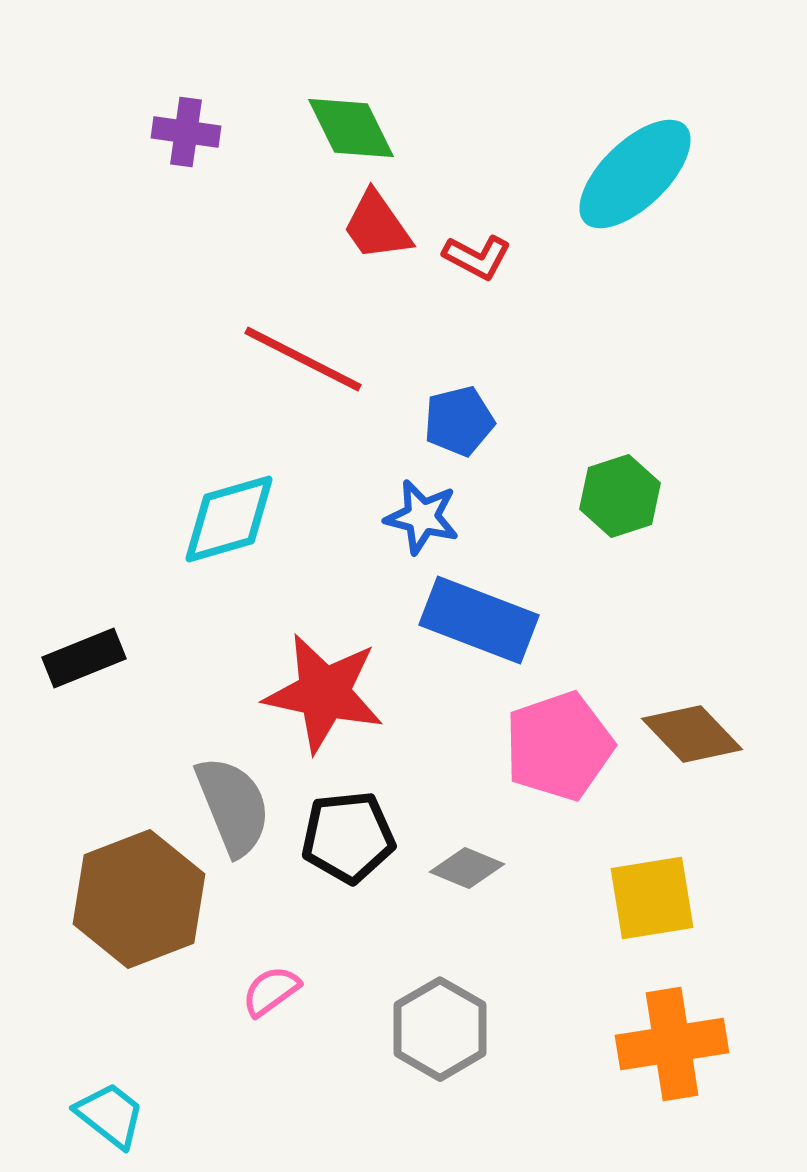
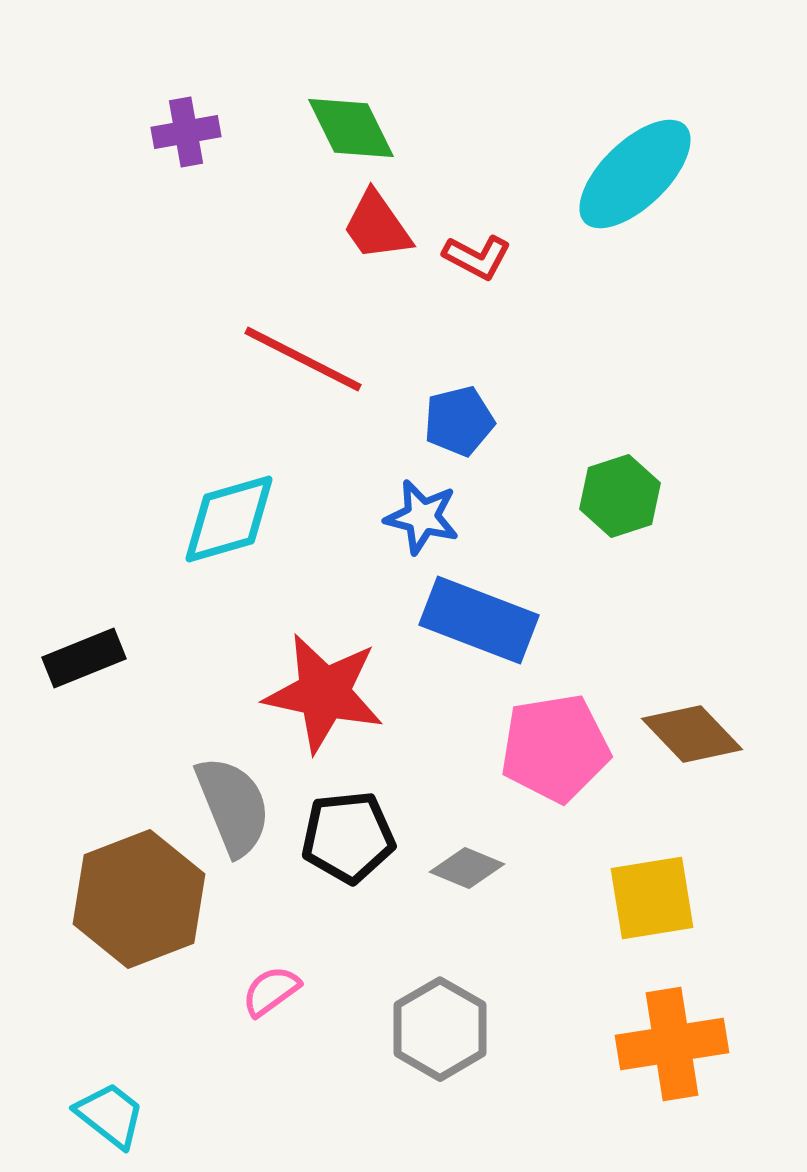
purple cross: rotated 18 degrees counterclockwise
pink pentagon: moved 4 px left, 2 px down; rotated 10 degrees clockwise
